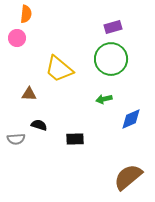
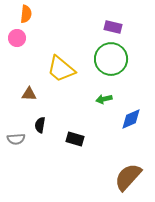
purple rectangle: rotated 30 degrees clockwise
yellow trapezoid: moved 2 px right
black semicircle: moved 1 px right; rotated 98 degrees counterclockwise
black rectangle: rotated 18 degrees clockwise
brown semicircle: rotated 8 degrees counterclockwise
